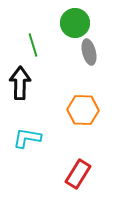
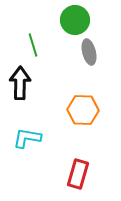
green circle: moved 3 px up
red rectangle: rotated 16 degrees counterclockwise
